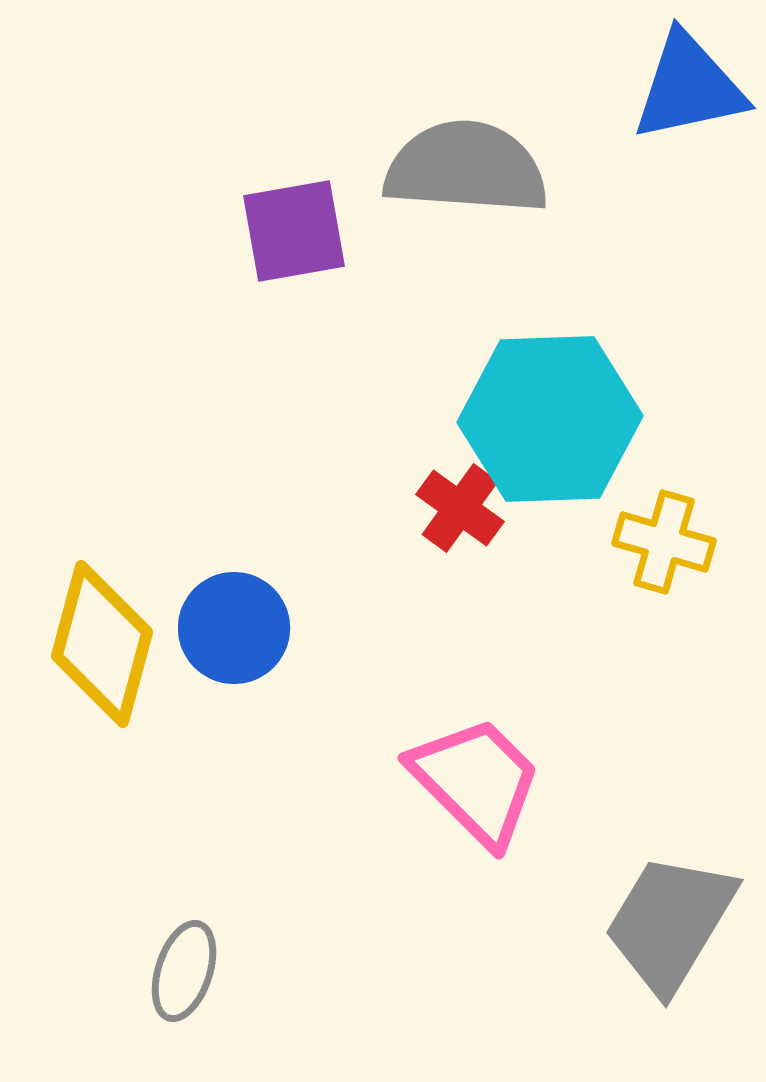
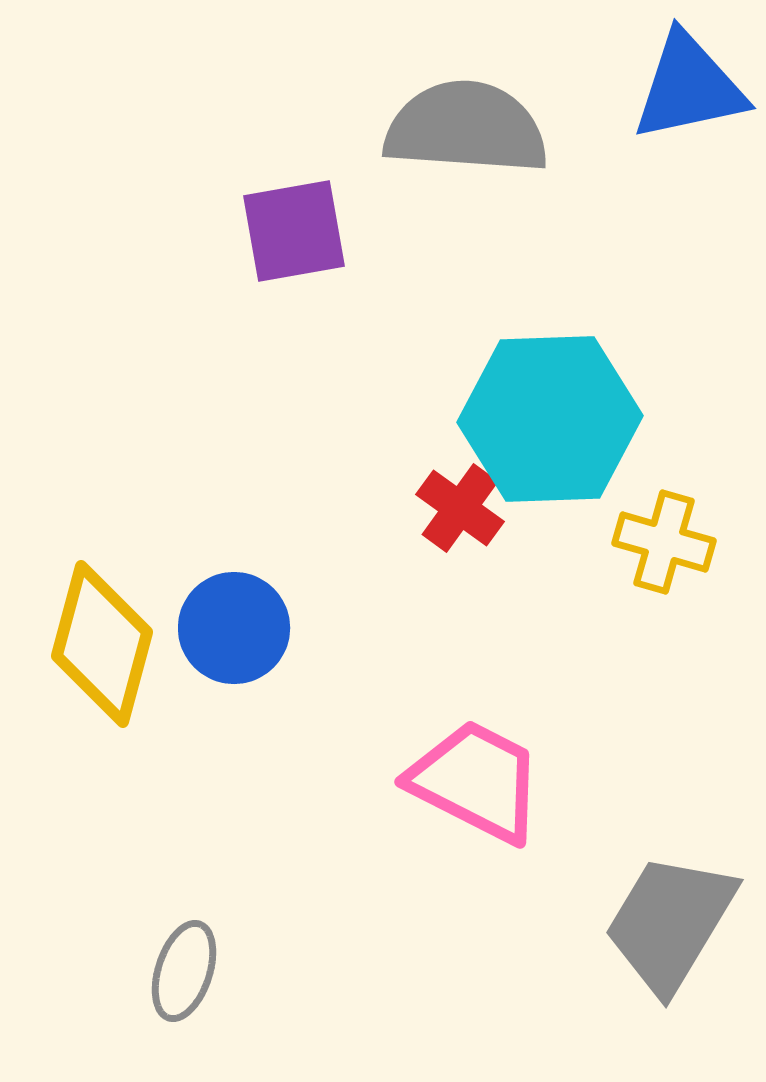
gray semicircle: moved 40 px up
pink trapezoid: rotated 18 degrees counterclockwise
